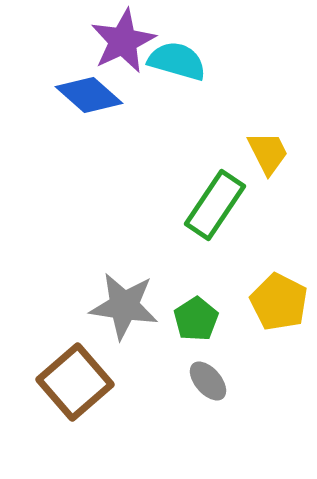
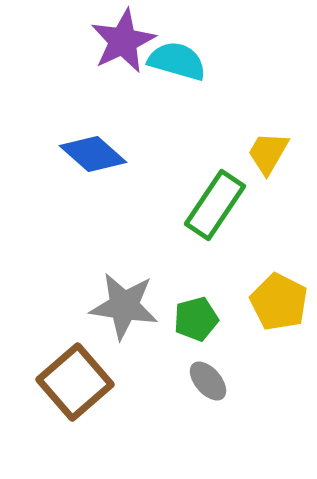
blue diamond: moved 4 px right, 59 px down
yellow trapezoid: rotated 123 degrees counterclockwise
green pentagon: rotated 18 degrees clockwise
